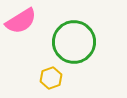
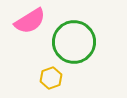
pink semicircle: moved 9 px right
